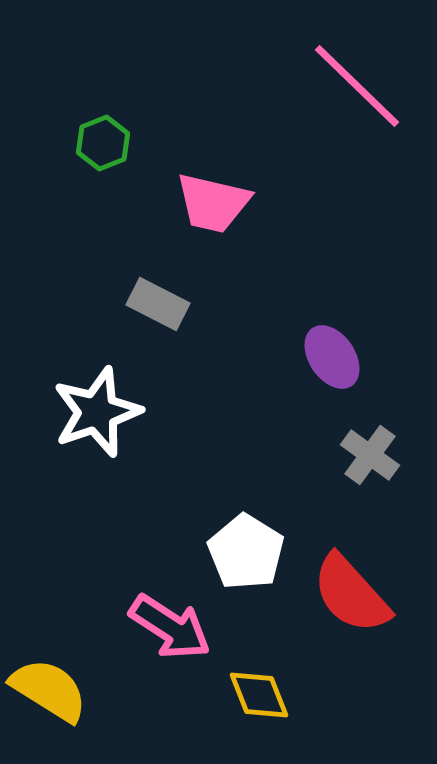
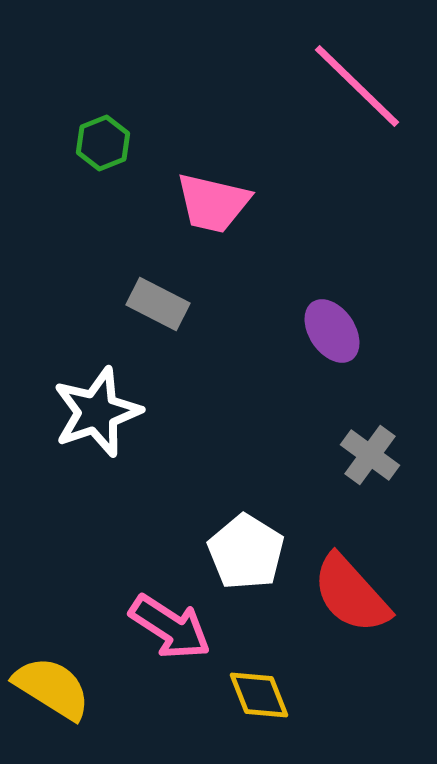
purple ellipse: moved 26 px up
yellow semicircle: moved 3 px right, 2 px up
